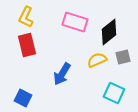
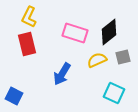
yellow L-shape: moved 3 px right
pink rectangle: moved 11 px down
red rectangle: moved 1 px up
blue square: moved 9 px left, 2 px up
